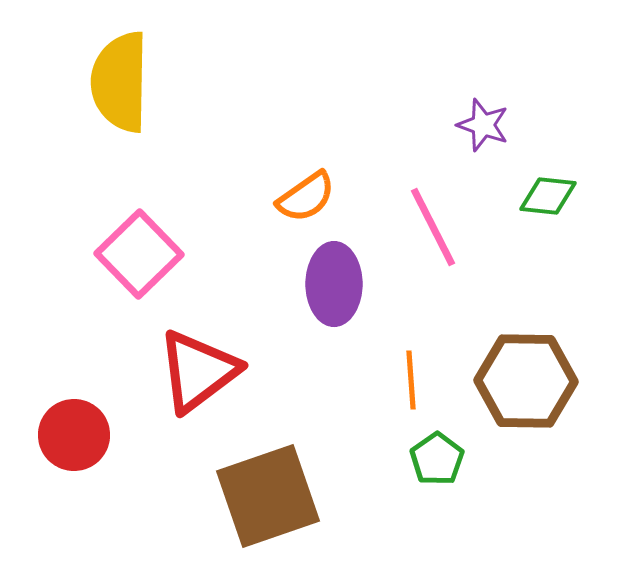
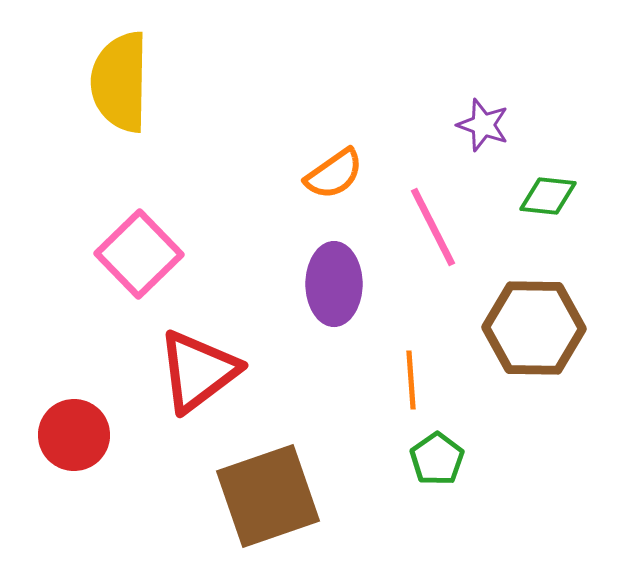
orange semicircle: moved 28 px right, 23 px up
brown hexagon: moved 8 px right, 53 px up
